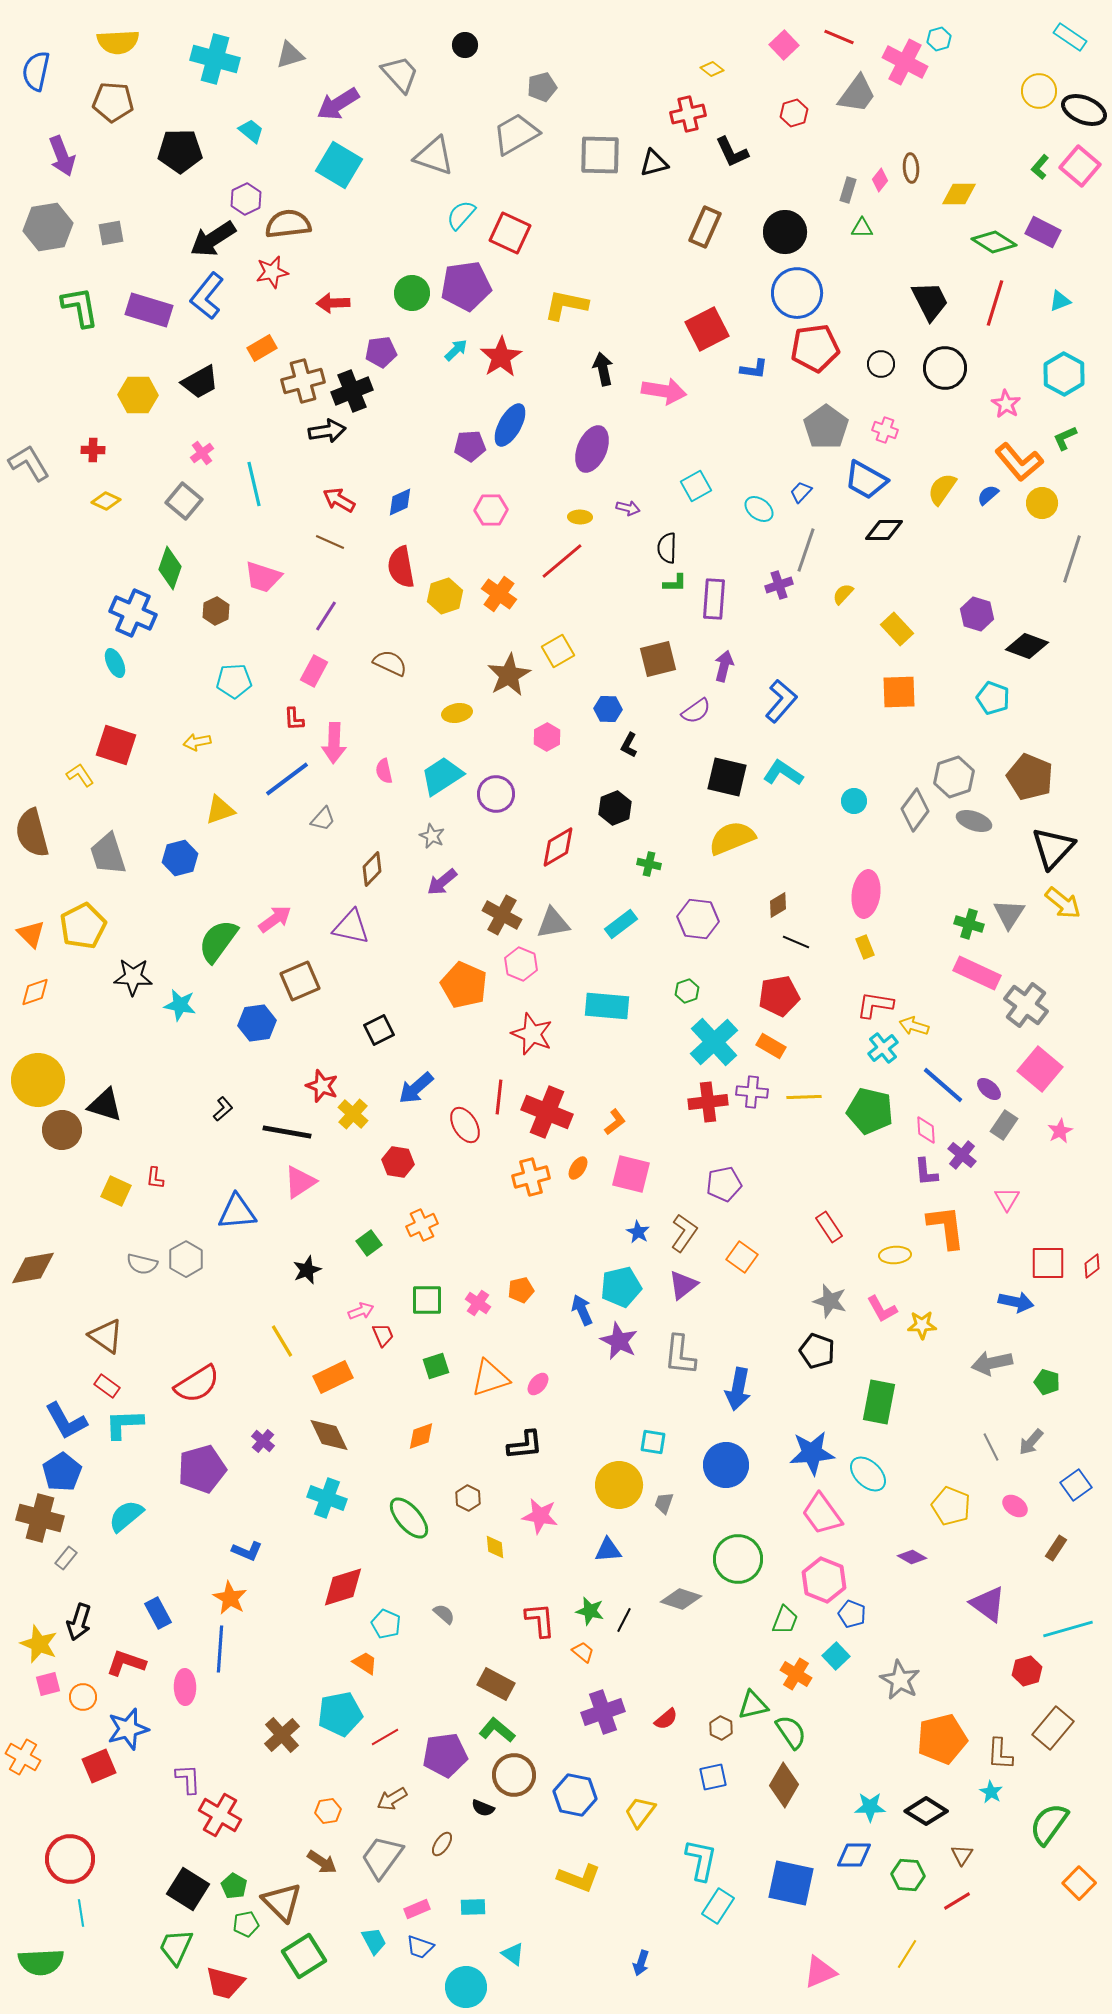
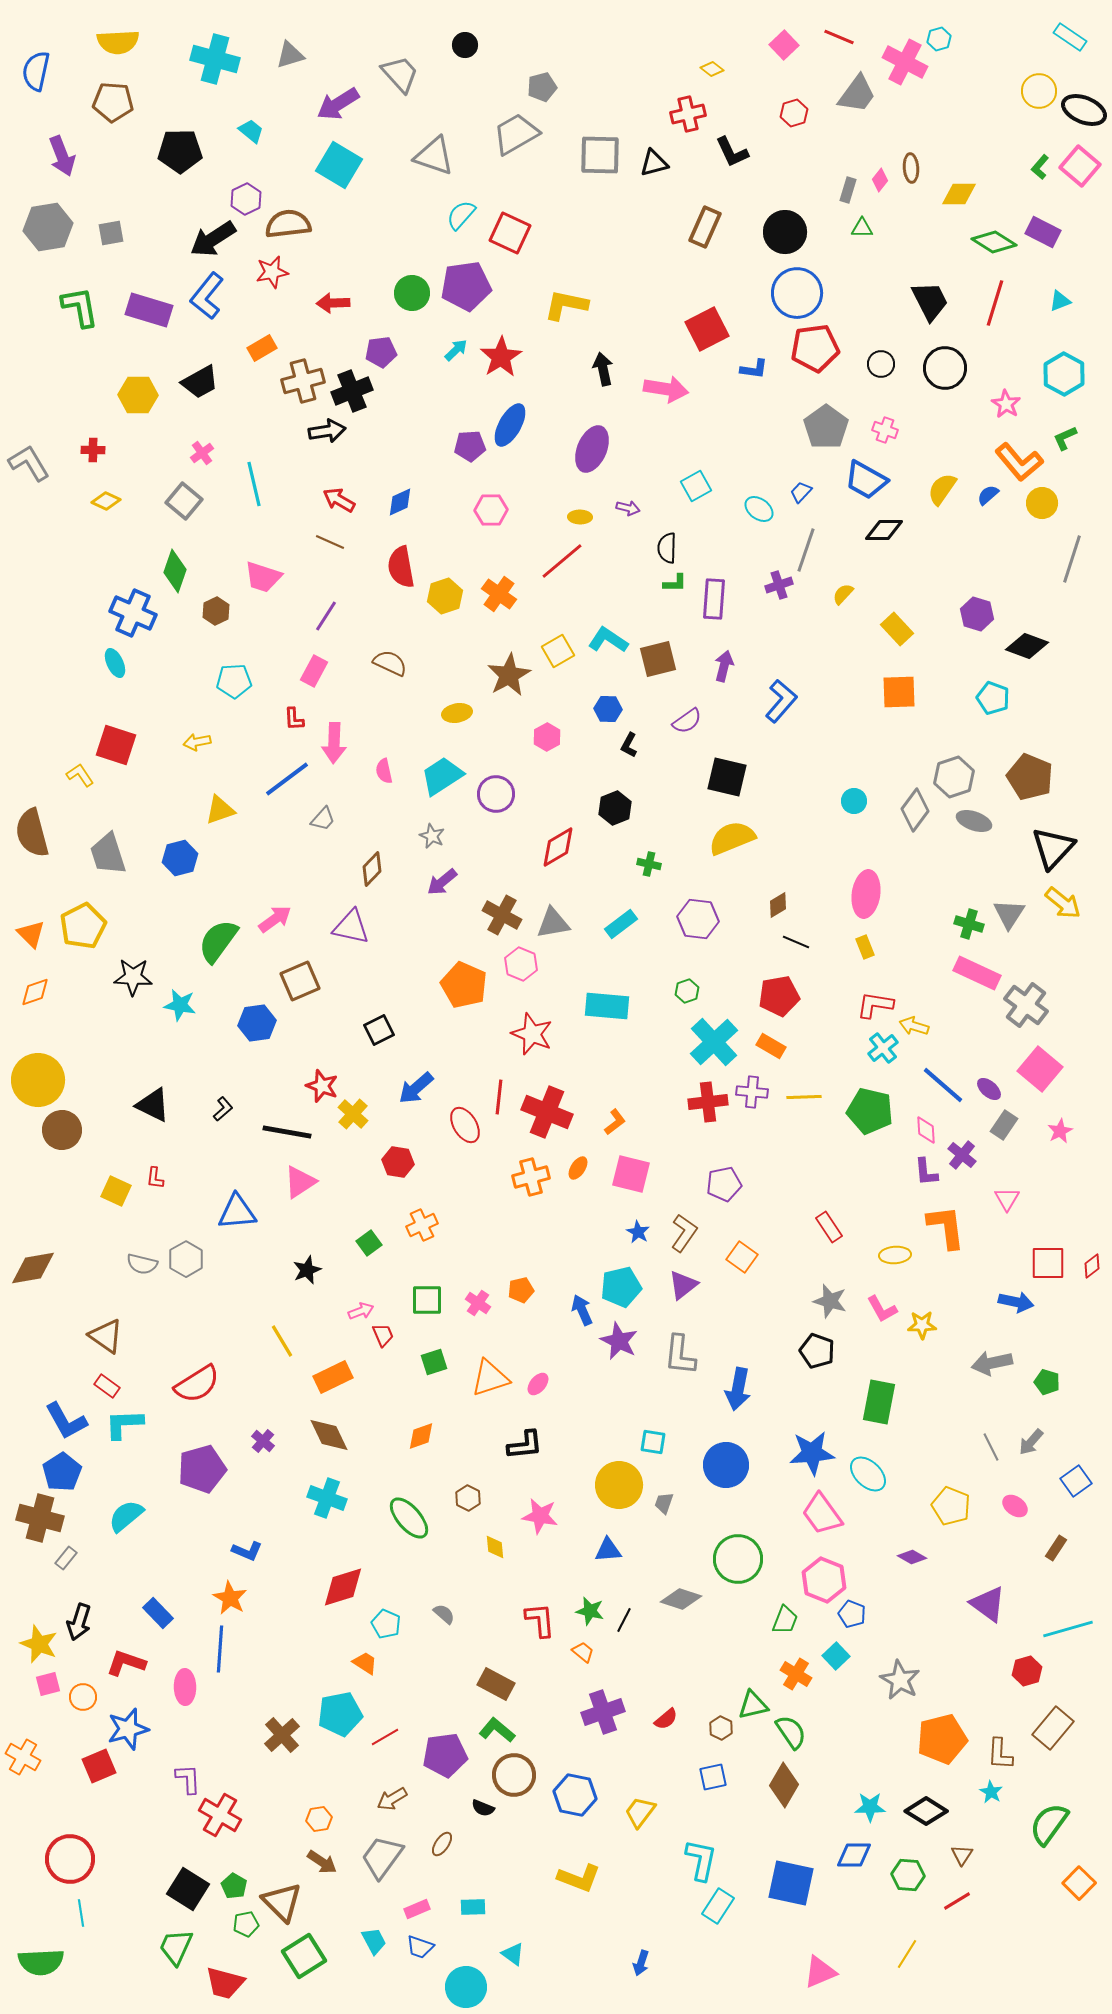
pink arrow at (664, 391): moved 2 px right, 2 px up
green diamond at (170, 568): moved 5 px right, 3 px down
purple semicircle at (696, 711): moved 9 px left, 10 px down
cyan L-shape at (783, 773): moved 175 px left, 133 px up
black triangle at (105, 1105): moved 48 px right; rotated 9 degrees clockwise
green square at (436, 1366): moved 2 px left, 4 px up
blue square at (1076, 1485): moved 4 px up
blue rectangle at (158, 1613): rotated 16 degrees counterclockwise
orange hexagon at (328, 1811): moved 9 px left, 8 px down
